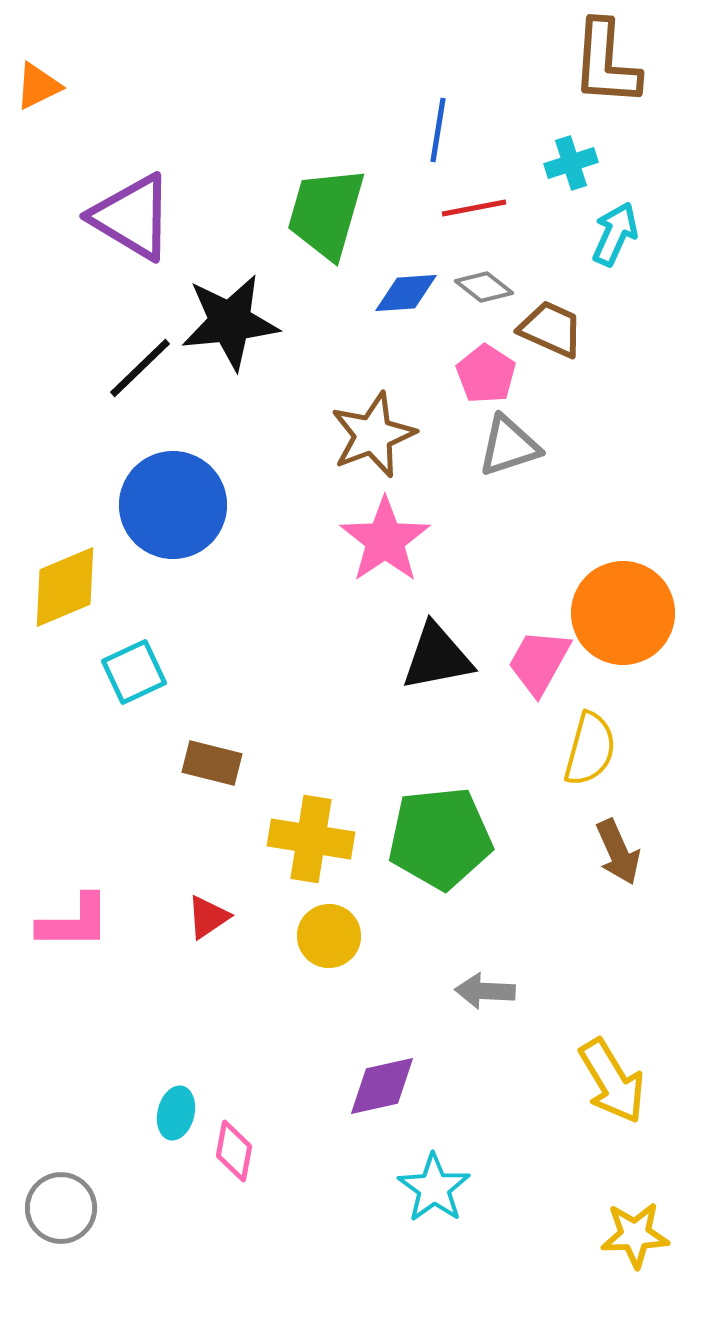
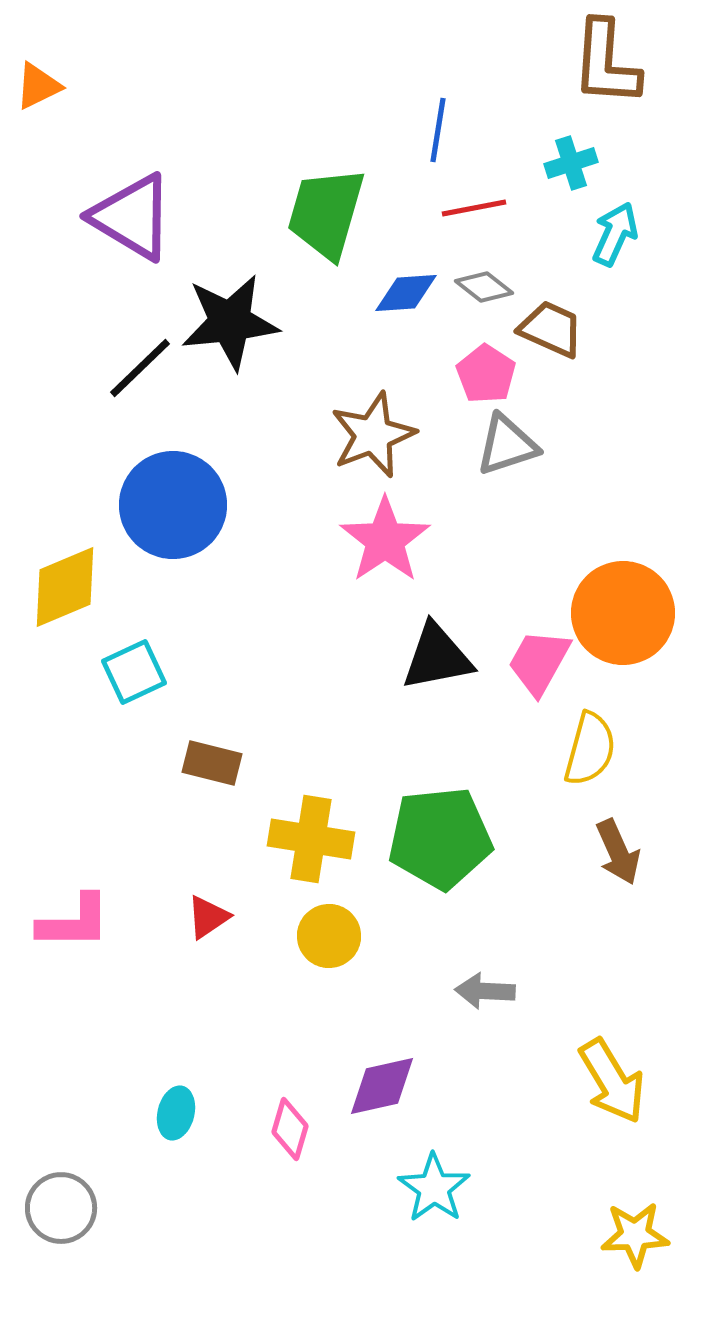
gray triangle: moved 2 px left, 1 px up
pink diamond: moved 56 px right, 22 px up; rotated 6 degrees clockwise
